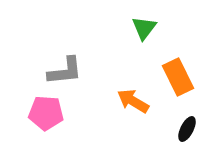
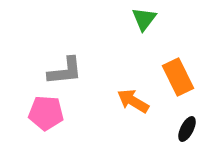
green triangle: moved 9 px up
